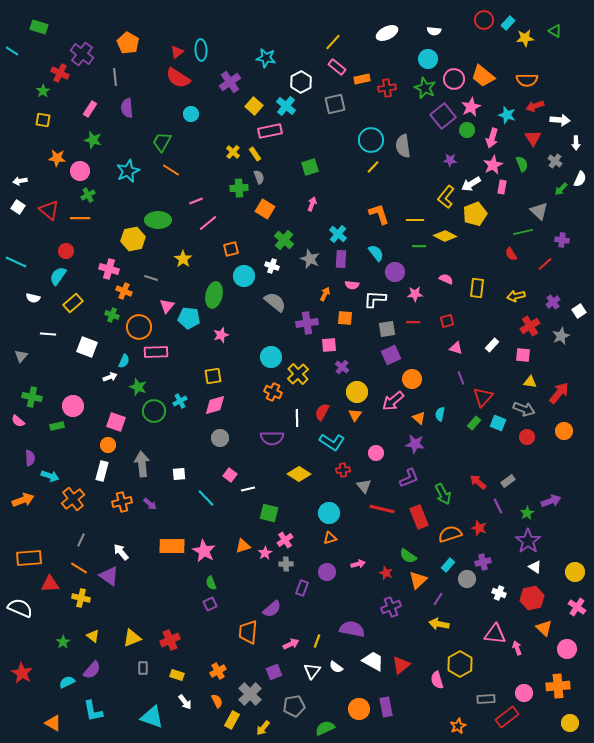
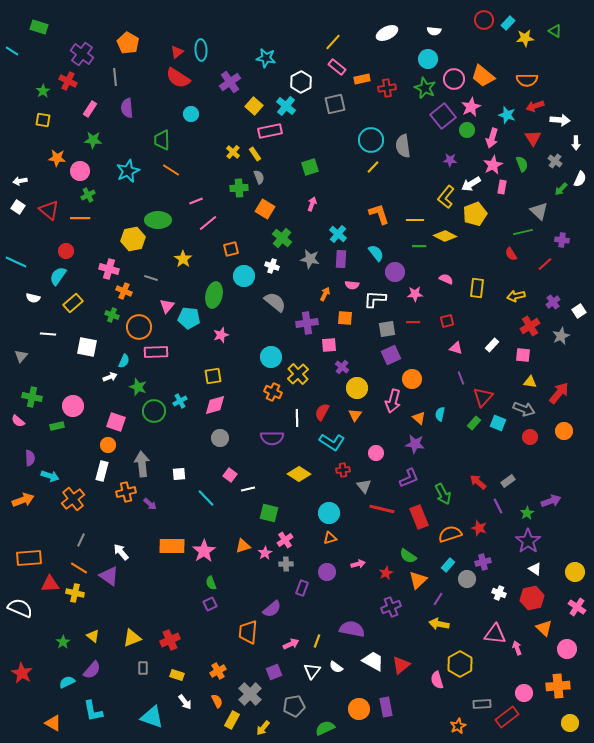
red cross at (60, 73): moved 8 px right, 8 px down
green star at (93, 140): rotated 12 degrees counterclockwise
green trapezoid at (162, 142): moved 2 px up; rotated 30 degrees counterclockwise
green cross at (284, 240): moved 2 px left, 2 px up
gray star at (310, 259): rotated 12 degrees counterclockwise
white square at (87, 347): rotated 10 degrees counterclockwise
yellow circle at (357, 392): moved 4 px up
pink arrow at (393, 401): rotated 35 degrees counterclockwise
red circle at (527, 437): moved 3 px right
orange cross at (122, 502): moved 4 px right, 10 px up
pink star at (204, 551): rotated 10 degrees clockwise
white triangle at (535, 567): moved 2 px down
red star at (386, 573): rotated 24 degrees clockwise
yellow cross at (81, 598): moved 6 px left, 5 px up
gray rectangle at (486, 699): moved 4 px left, 5 px down
